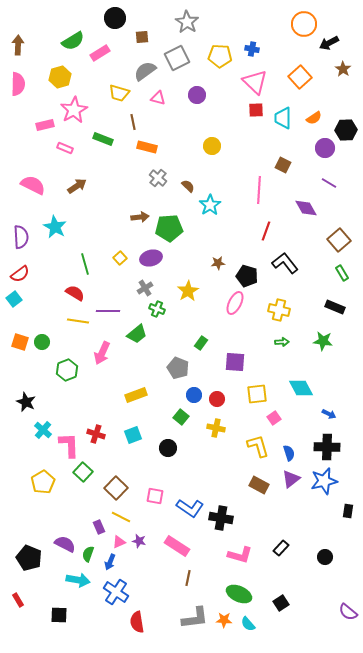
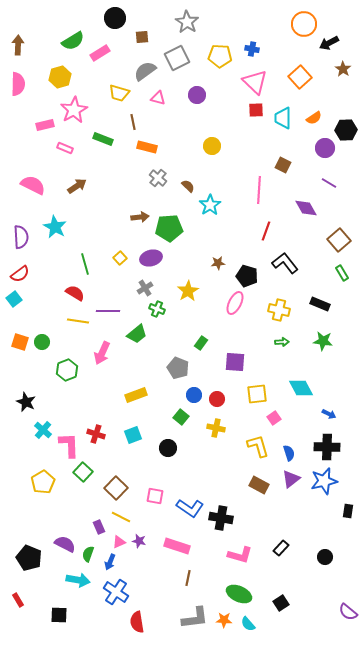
black rectangle at (335, 307): moved 15 px left, 3 px up
pink rectangle at (177, 546): rotated 15 degrees counterclockwise
